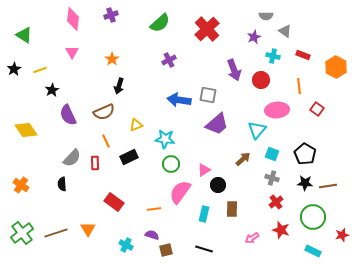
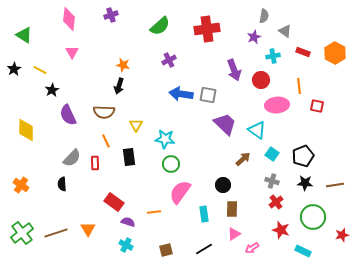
gray semicircle at (266, 16): moved 2 px left; rotated 80 degrees counterclockwise
pink diamond at (73, 19): moved 4 px left
green semicircle at (160, 23): moved 3 px down
red cross at (207, 29): rotated 35 degrees clockwise
red rectangle at (303, 55): moved 3 px up
cyan cross at (273, 56): rotated 24 degrees counterclockwise
orange star at (112, 59): moved 11 px right, 6 px down; rotated 24 degrees counterclockwise
orange hexagon at (336, 67): moved 1 px left, 14 px up
yellow line at (40, 70): rotated 48 degrees clockwise
blue arrow at (179, 100): moved 2 px right, 6 px up
red square at (317, 109): moved 3 px up; rotated 24 degrees counterclockwise
pink ellipse at (277, 110): moved 5 px up
brown semicircle at (104, 112): rotated 25 degrees clockwise
purple trapezoid at (217, 124): moved 8 px right; rotated 95 degrees counterclockwise
yellow triangle at (136, 125): rotated 40 degrees counterclockwise
yellow diamond at (26, 130): rotated 35 degrees clockwise
cyan triangle at (257, 130): rotated 36 degrees counterclockwise
cyan square at (272, 154): rotated 16 degrees clockwise
black pentagon at (305, 154): moved 2 px left, 2 px down; rotated 20 degrees clockwise
black rectangle at (129, 157): rotated 72 degrees counterclockwise
pink triangle at (204, 170): moved 30 px right, 64 px down
gray cross at (272, 178): moved 3 px down
black circle at (218, 185): moved 5 px right
brown line at (328, 186): moved 7 px right, 1 px up
orange line at (154, 209): moved 3 px down
cyan rectangle at (204, 214): rotated 21 degrees counterclockwise
purple semicircle at (152, 235): moved 24 px left, 13 px up
pink arrow at (252, 238): moved 10 px down
black line at (204, 249): rotated 48 degrees counterclockwise
cyan rectangle at (313, 251): moved 10 px left
